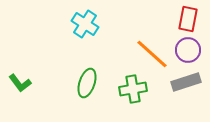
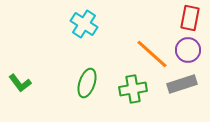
red rectangle: moved 2 px right, 1 px up
cyan cross: moved 1 px left
gray rectangle: moved 4 px left, 2 px down
